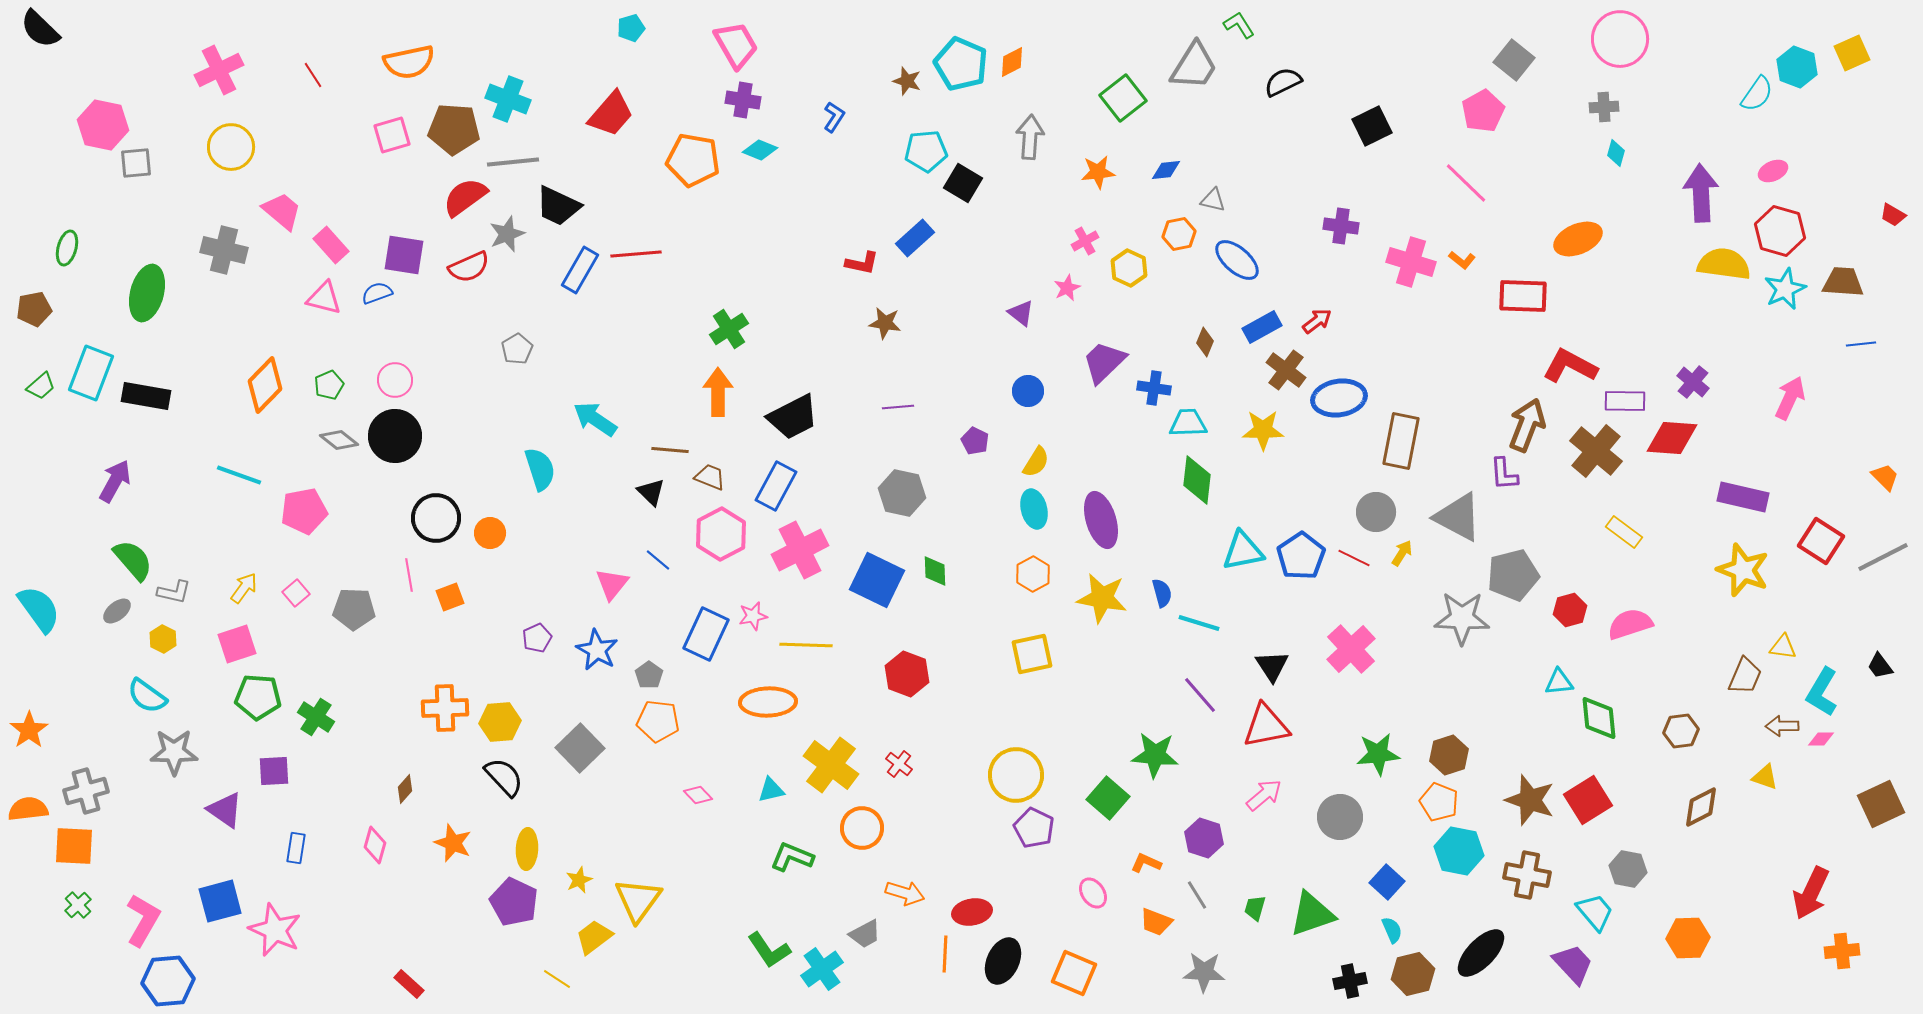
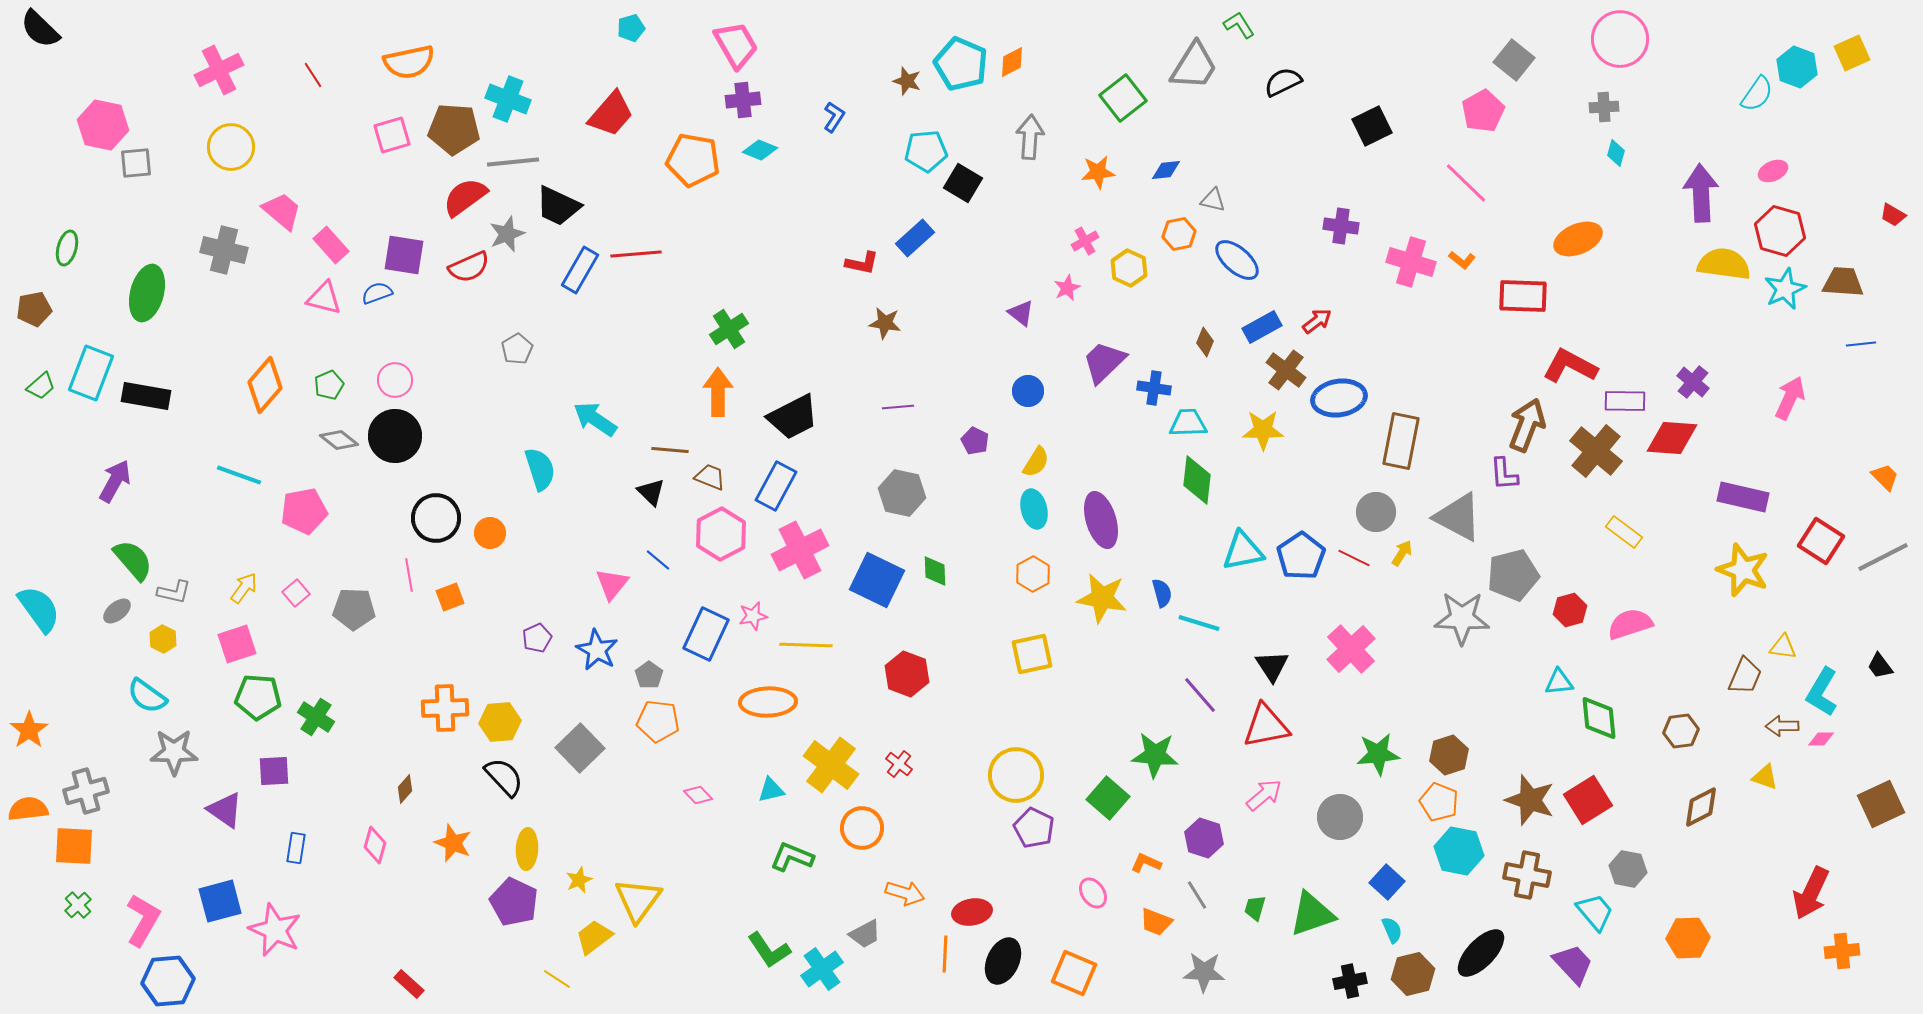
purple cross at (743, 100): rotated 16 degrees counterclockwise
orange diamond at (265, 385): rotated 4 degrees counterclockwise
